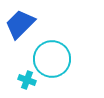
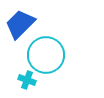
cyan circle: moved 6 px left, 4 px up
